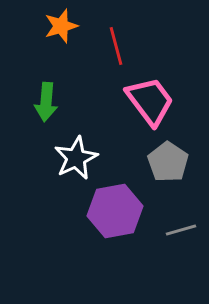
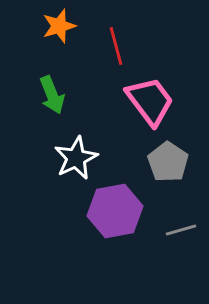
orange star: moved 2 px left
green arrow: moved 6 px right, 7 px up; rotated 27 degrees counterclockwise
